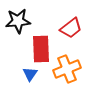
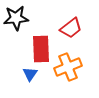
black star: moved 2 px left, 3 px up
orange cross: moved 1 px right, 2 px up
